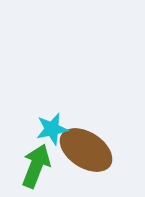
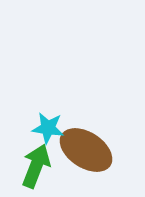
cyan star: moved 4 px left, 1 px up; rotated 20 degrees clockwise
